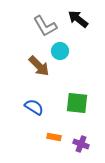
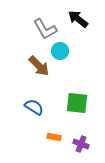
gray L-shape: moved 3 px down
